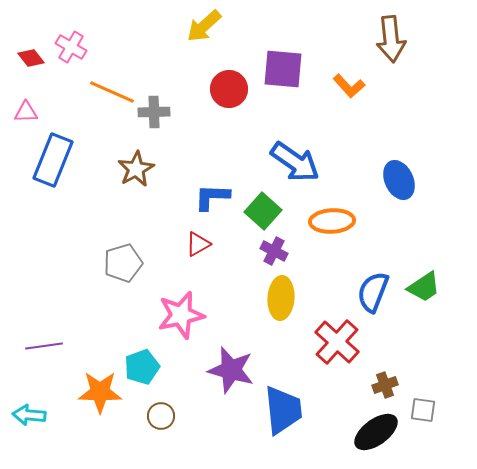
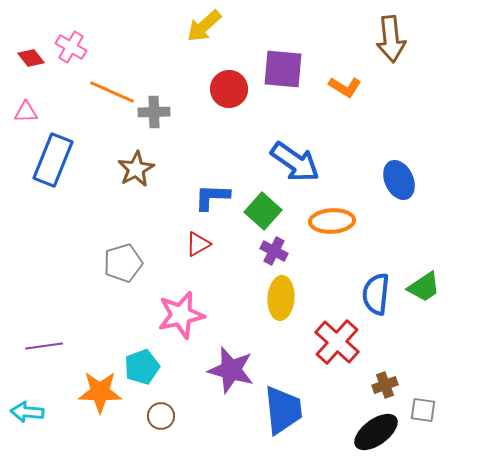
orange L-shape: moved 4 px left, 1 px down; rotated 16 degrees counterclockwise
blue semicircle: moved 3 px right, 2 px down; rotated 15 degrees counterclockwise
cyan arrow: moved 2 px left, 3 px up
